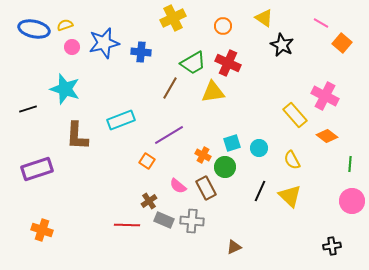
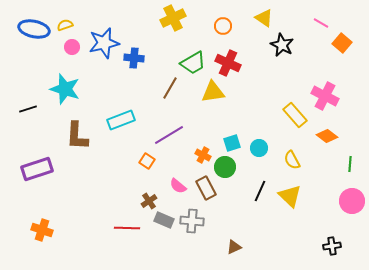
blue cross at (141, 52): moved 7 px left, 6 px down
red line at (127, 225): moved 3 px down
